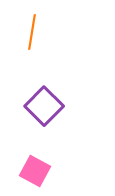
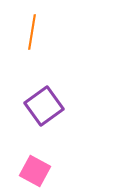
purple square: rotated 9 degrees clockwise
